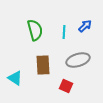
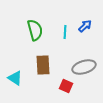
cyan line: moved 1 px right
gray ellipse: moved 6 px right, 7 px down
